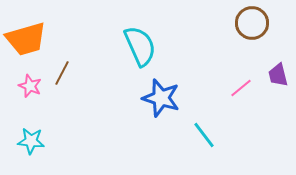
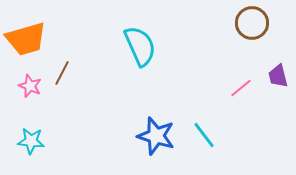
purple trapezoid: moved 1 px down
blue star: moved 5 px left, 38 px down
